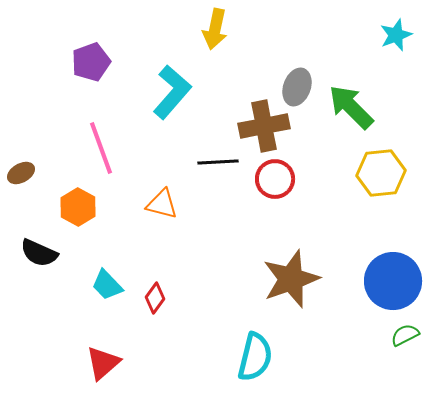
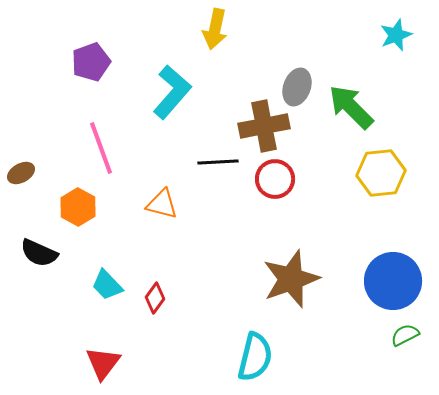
red triangle: rotated 12 degrees counterclockwise
